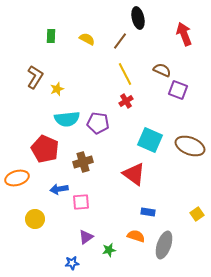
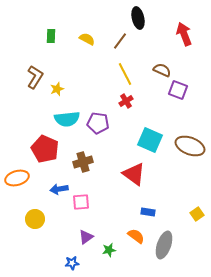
orange semicircle: rotated 18 degrees clockwise
